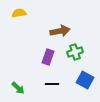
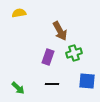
brown arrow: rotated 72 degrees clockwise
green cross: moved 1 px left, 1 px down
blue square: moved 2 px right, 1 px down; rotated 24 degrees counterclockwise
